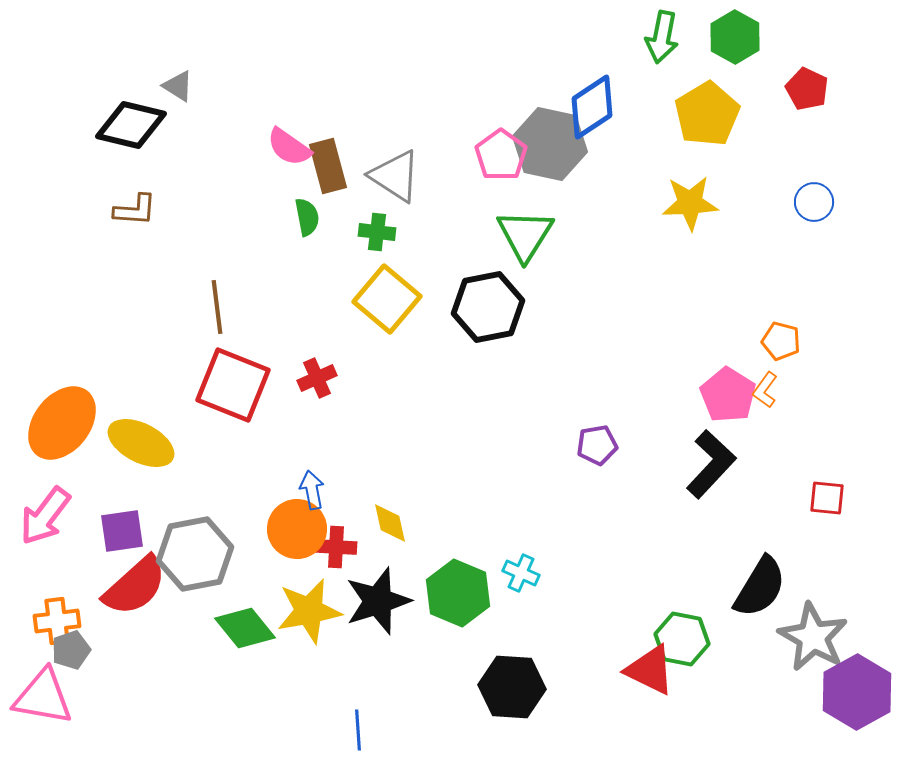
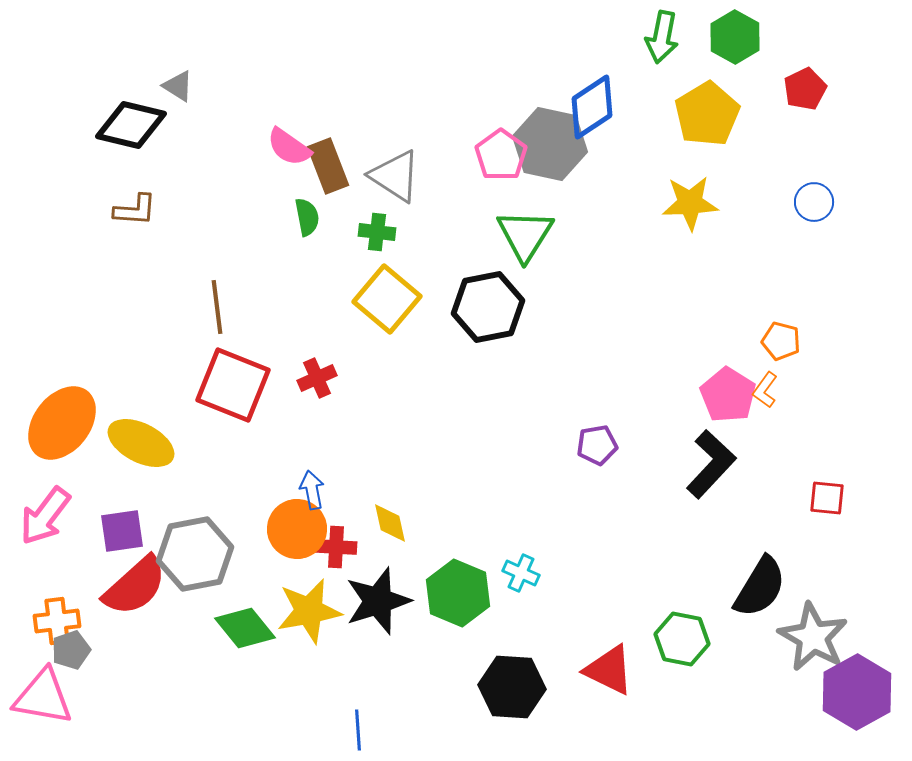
red pentagon at (807, 89): moved 2 px left; rotated 21 degrees clockwise
brown rectangle at (328, 166): rotated 6 degrees counterclockwise
red triangle at (650, 670): moved 41 px left
